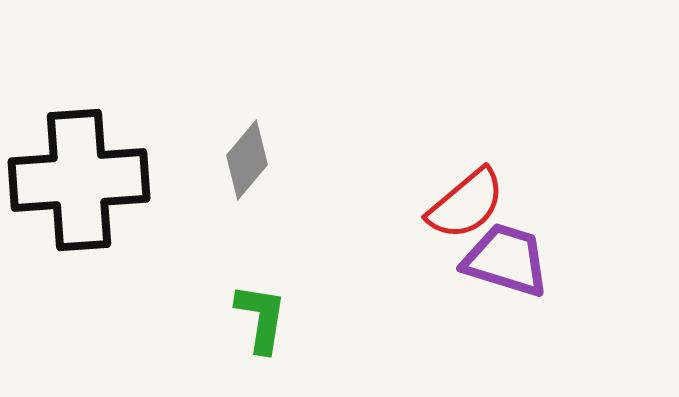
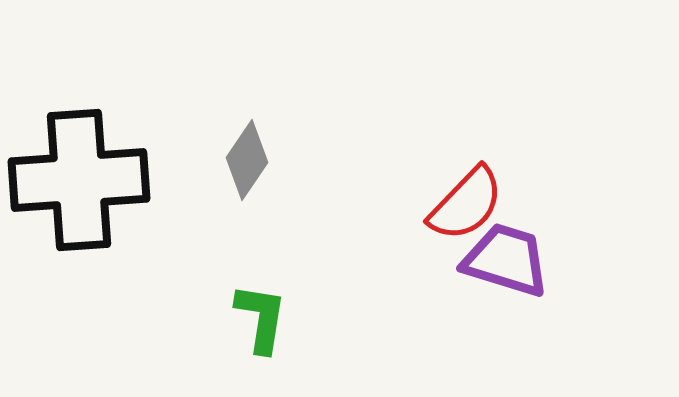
gray diamond: rotated 6 degrees counterclockwise
red semicircle: rotated 6 degrees counterclockwise
